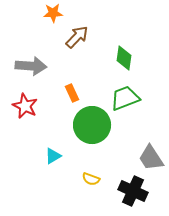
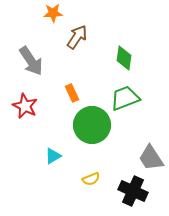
brown arrow: rotated 10 degrees counterclockwise
gray arrow: moved 5 px up; rotated 52 degrees clockwise
yellow semicircle: rotated 42 degrees counterclockwise
